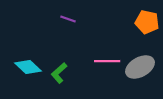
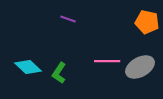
green L-shape: rotated 15 degrees counterclockwise
